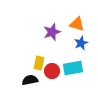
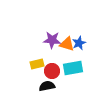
orange triangle: moved 10 px left, 20 px down
purple star: moved 8 px down; rotated 24 degrees clockwise
blue star: moved 2 px left
yellow rectangle: moved 2 px left, 1 px down; rotated 64 degrees clockwise
black semicircle: moved 17 px right, 6 px down
